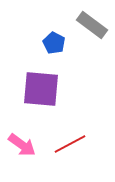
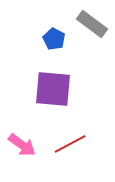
gray rectangle: moved 1 px up
blue pentagon: moved 4 px up
purple square: moved 12 px right
